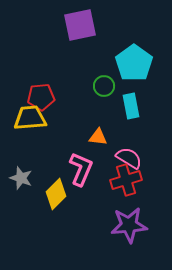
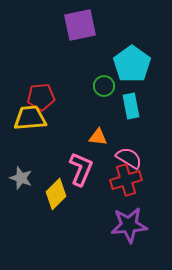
cyan pentagon: moved 2 px left, 1 px down
